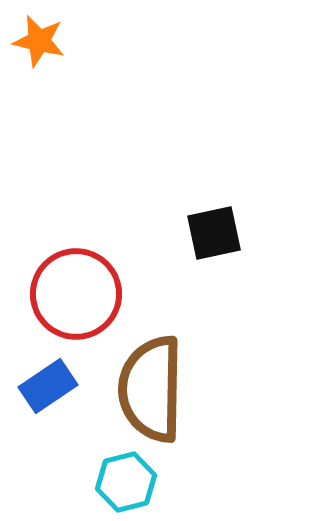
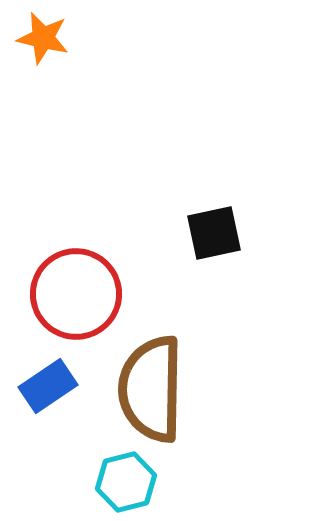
orange star: moved 4 px right, 3 px up
